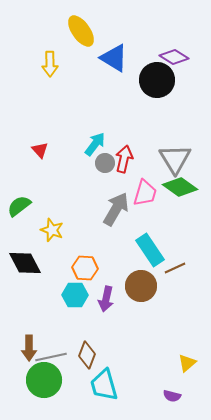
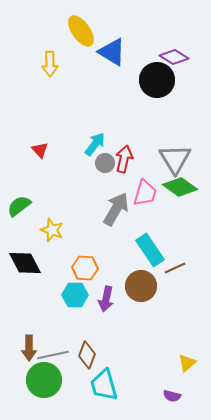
blue triangle: moved 2 px left, 6 px up
gray line: moved 2 px right, 2 px up
